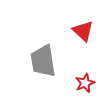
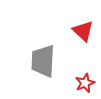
gray trapezoid: rotated 12 degrees clockwise
